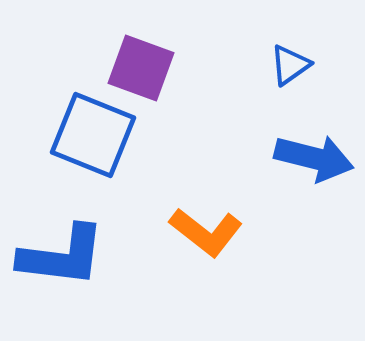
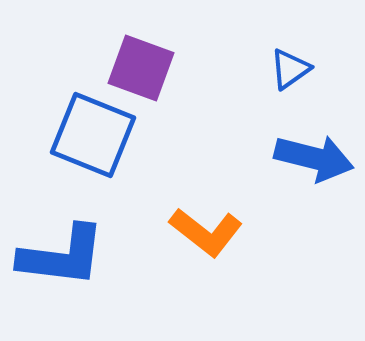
blue triangle: moved 4 px down
